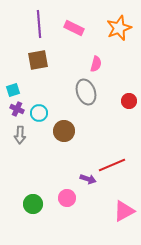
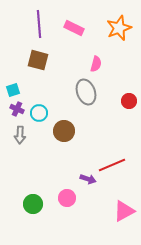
brown square: rotated 25 degrees clockwise
